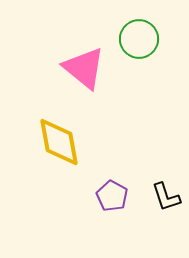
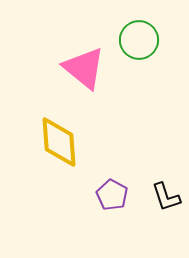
green circle: moved 1 px down
yellow diamond: rotated 6 degrees clockwise
purple pentagon: moved 1 px up
